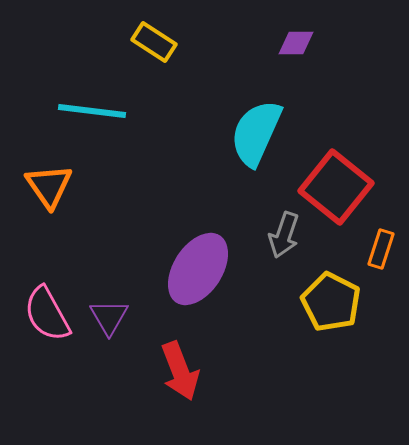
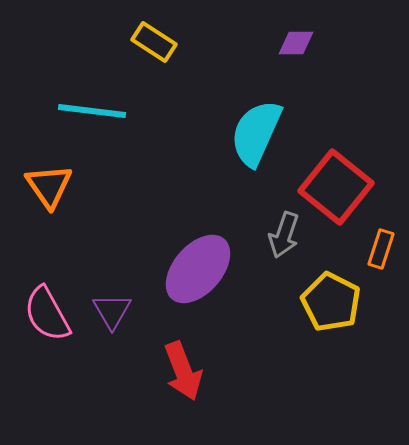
purple ellipse: rotated 8 degrees clockwise
purple triangle: moved 3 px right, 6 px up
red arrow: moved 3 px right
